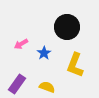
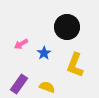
purple rectangle: moved 2 px right
